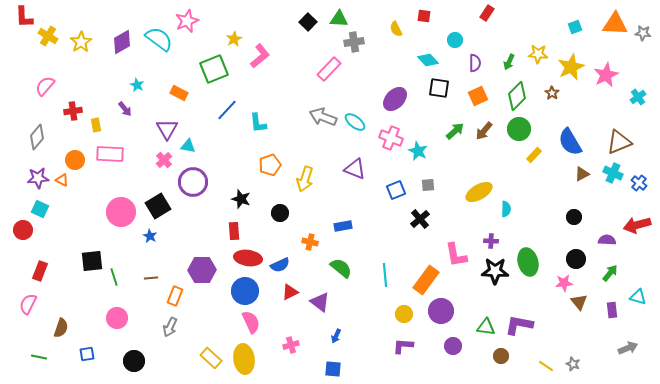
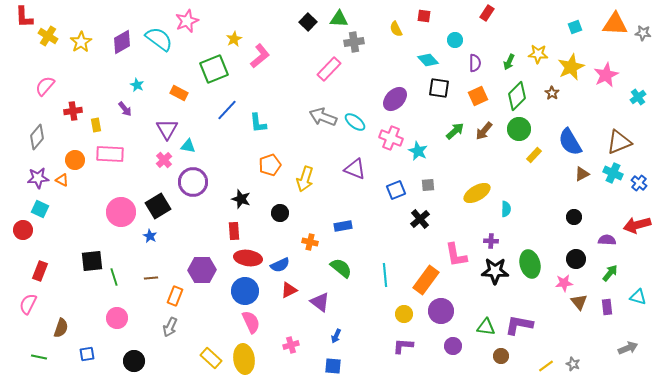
yellow ellipse at (479, 192): moved 2 px left, 1 px down
green ellipse at (528, 262): moved 2 px right, 2 px down
red triangle at (290, 292): moved 1 px left, 2 px up
purple rectangle at (612, 310): moved 5 px left, 3 px up
yellow line at (546, 366): rotated 70 degrees counterclockwise
blue square at (333, 369): moved 3 px up
